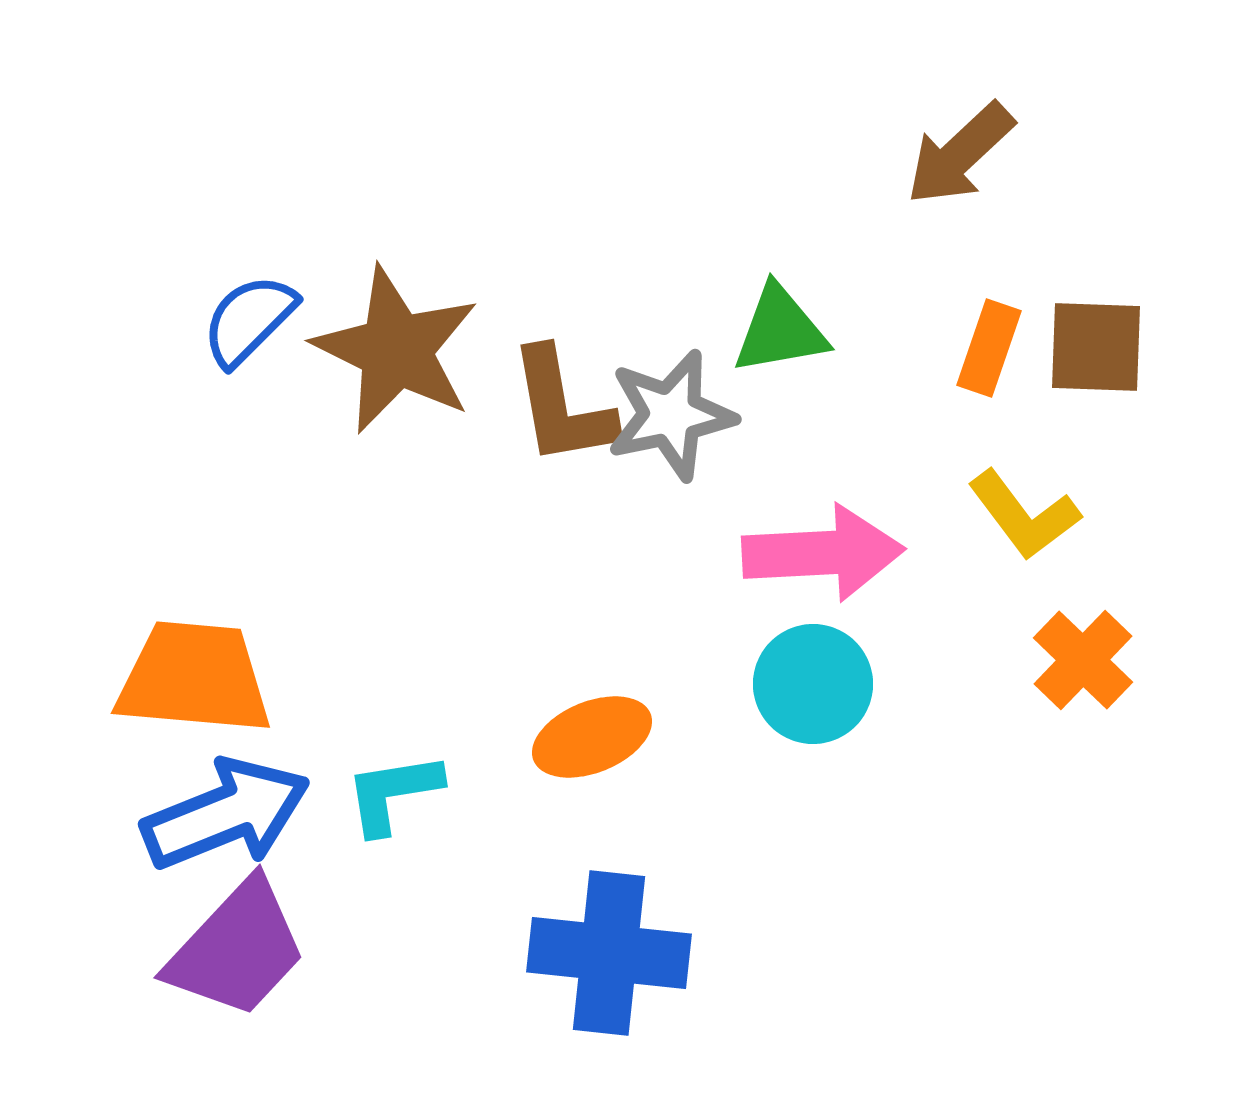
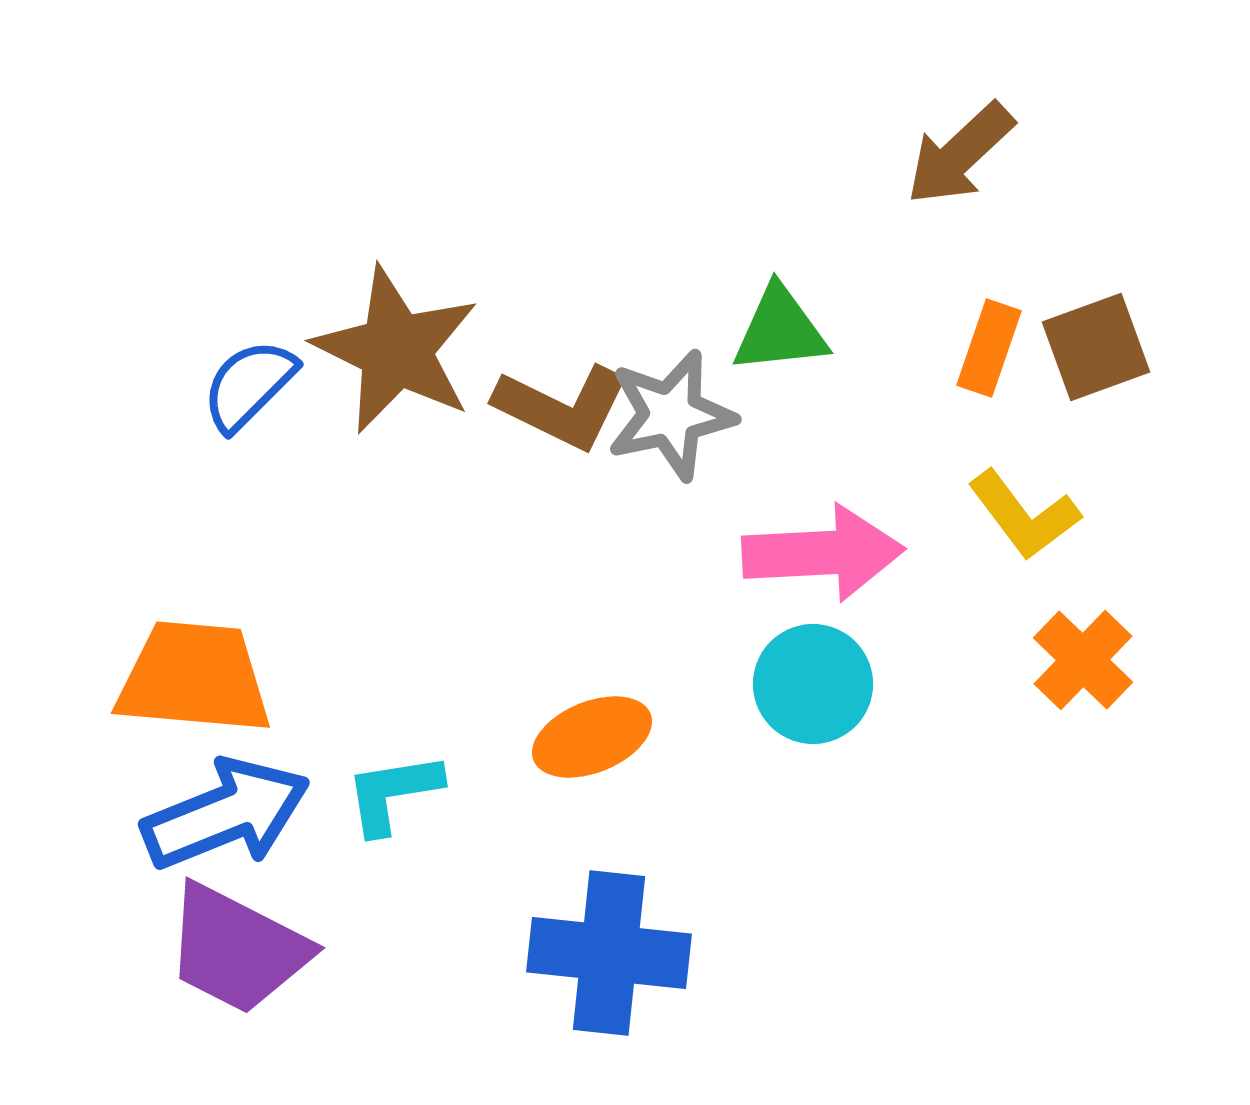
blue semicircle: moved 65 px down
green triangle: rotated 4 degrees clockwise
brown square: rotated 22 degrees counterclockwise
brown L-shape: rotated 54 degrees counterclockwise
purple trapezoid: rotated 74 degrees clockwise
